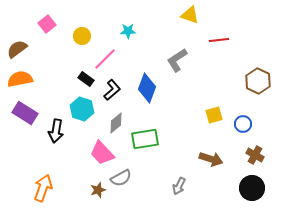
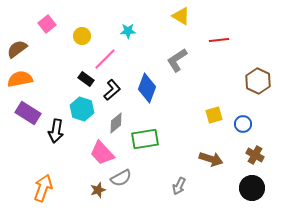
yellow triangle: moved 9 px left, 1 px down; rotated 12 degrees clockwise
purple rectangle: moved 3 px right
